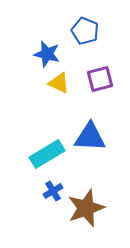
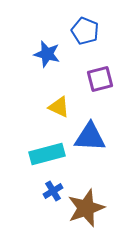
yellow triangle: moved 24 px down
cyan rectangle: rotated 16 degrees clockwise
